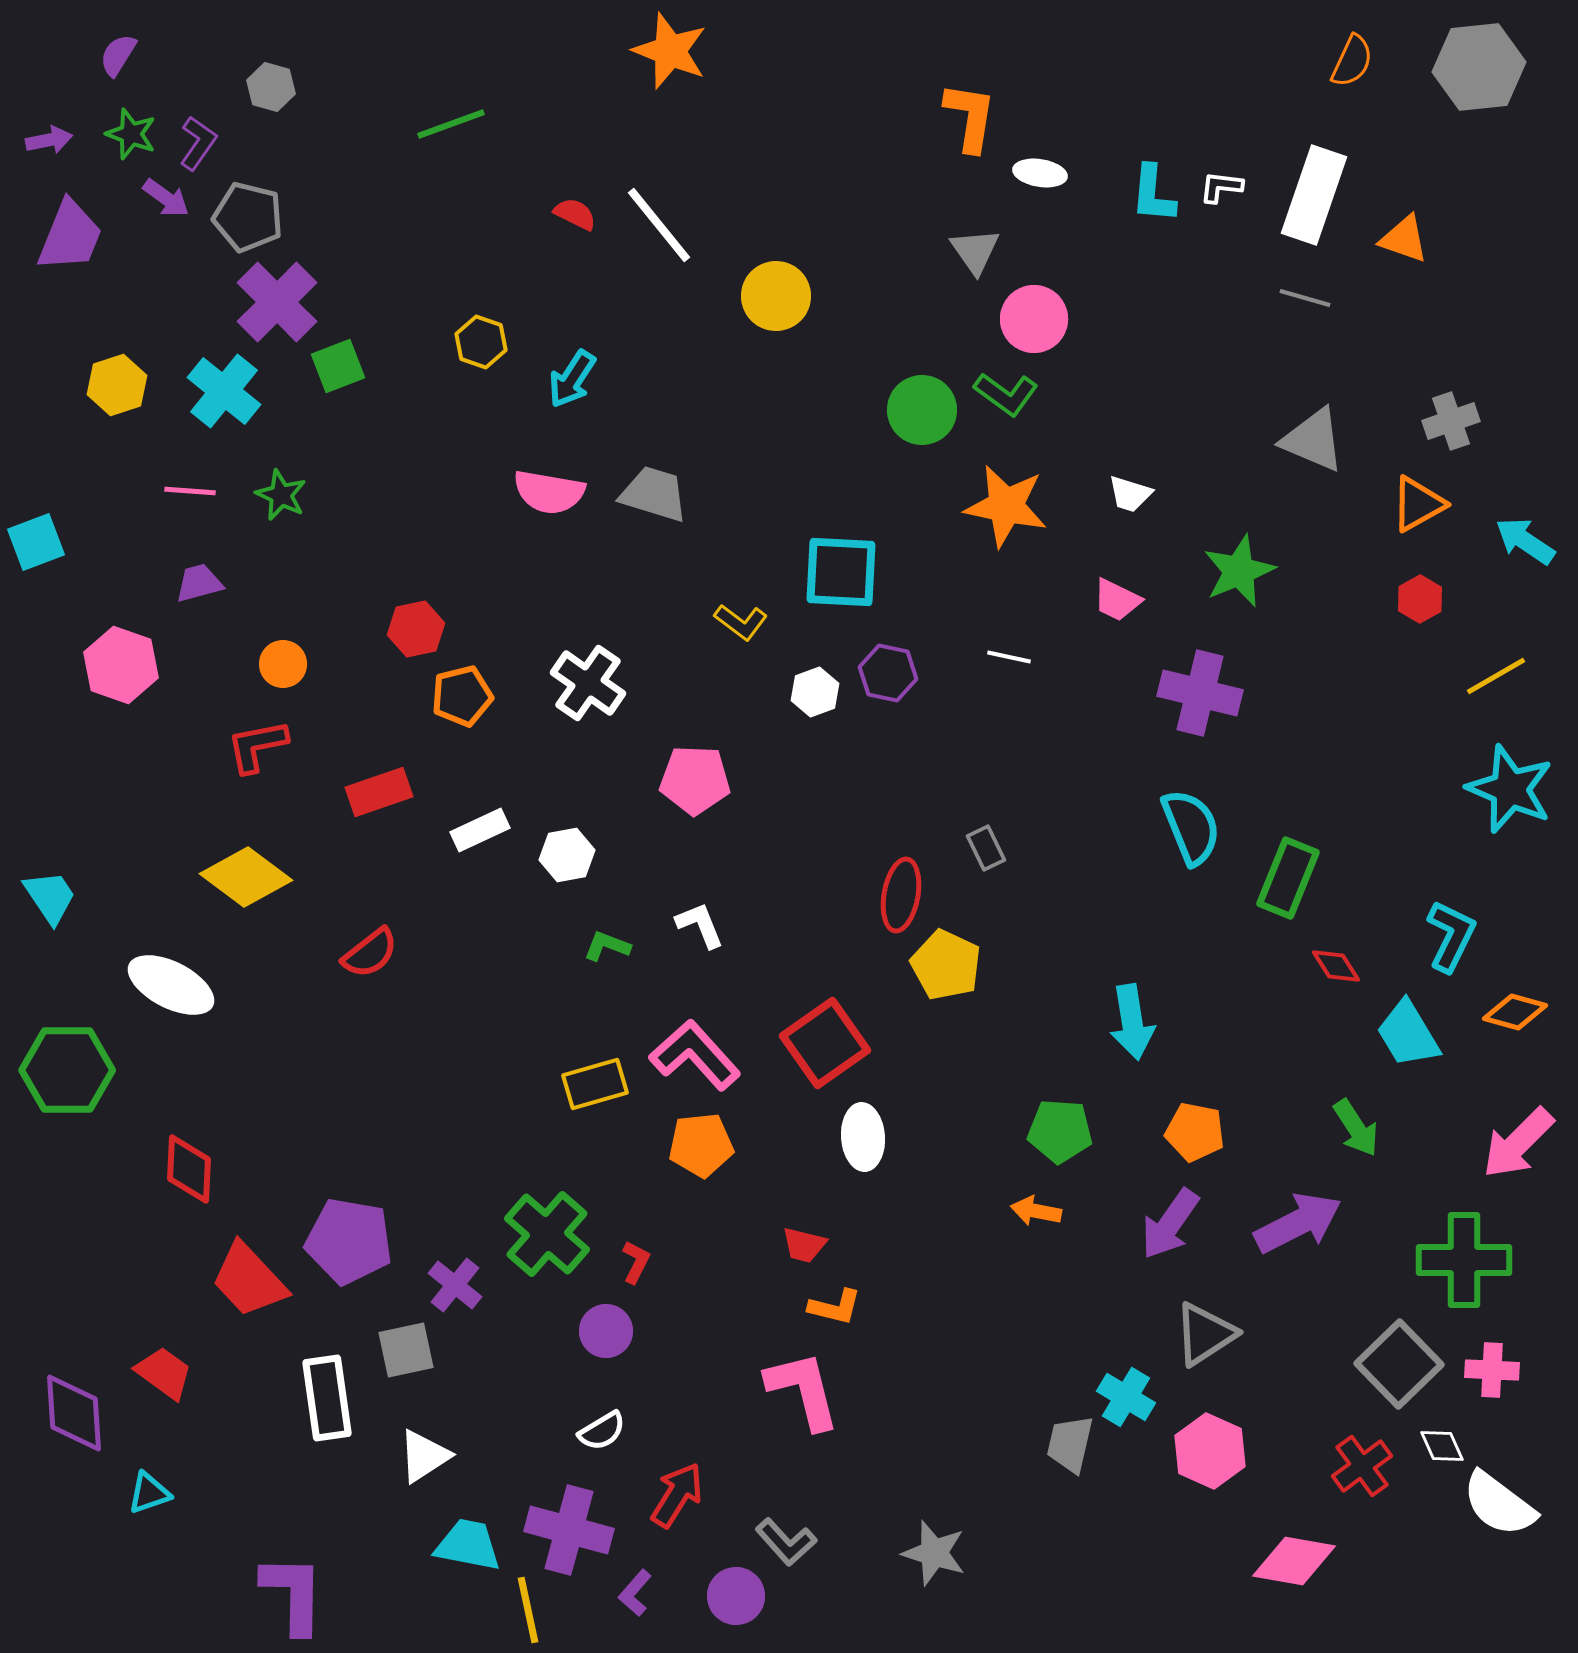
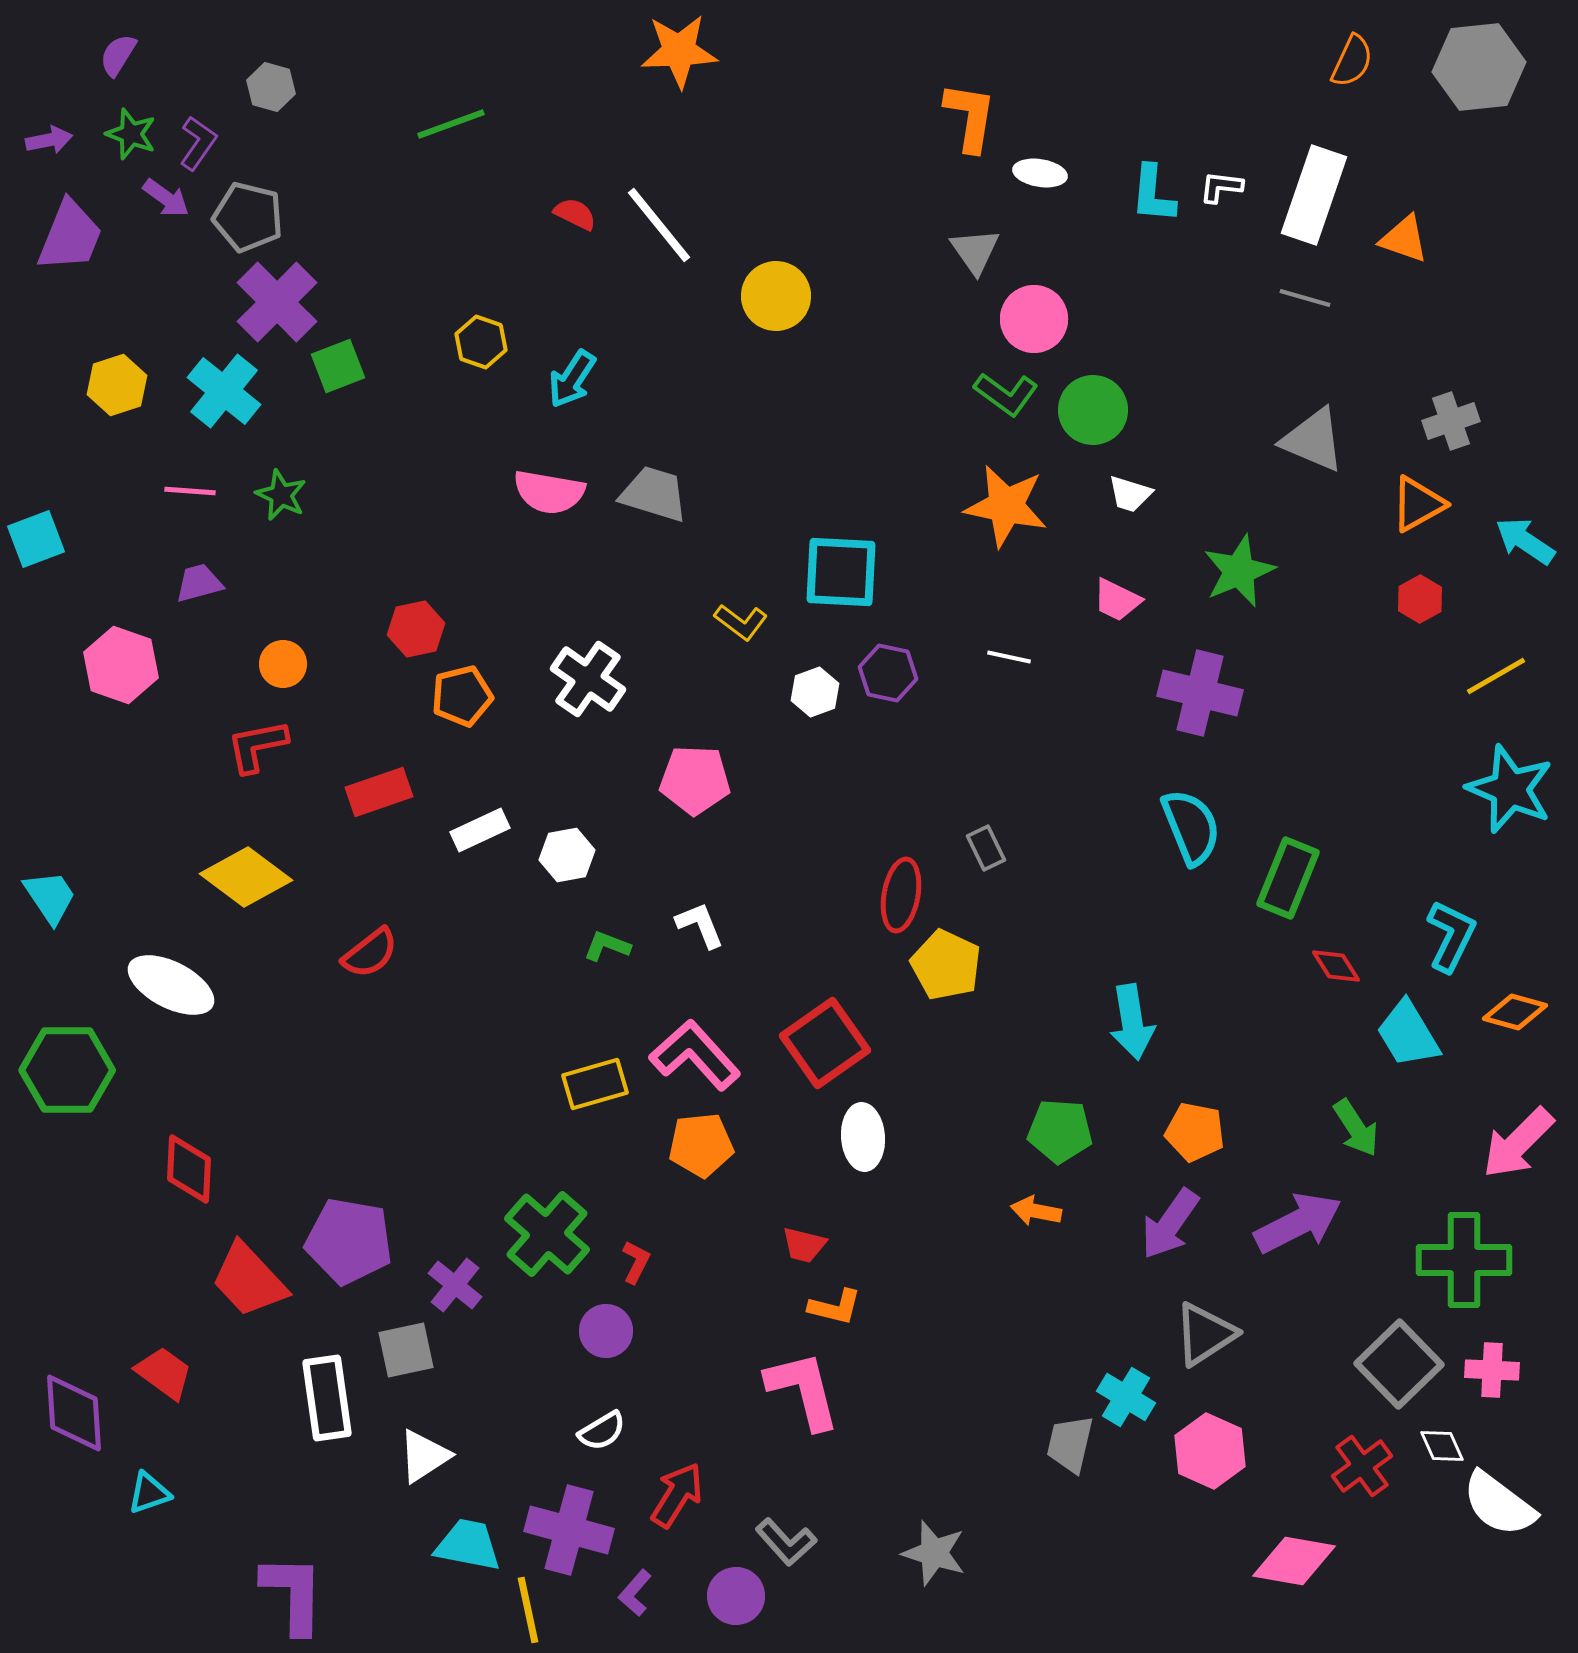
orange star at (670, 51): moved 9 px right; rotated 24 degrees counterclockwise
green circle at (922, 410): moved 171 px right
cyan square at (36, 542): moved 3 px up
white cross at (588, 683): moved 4 px up
